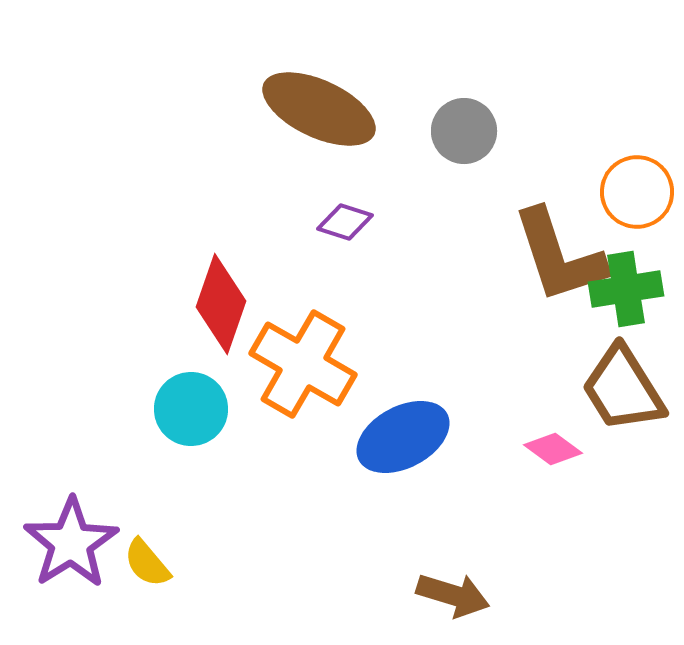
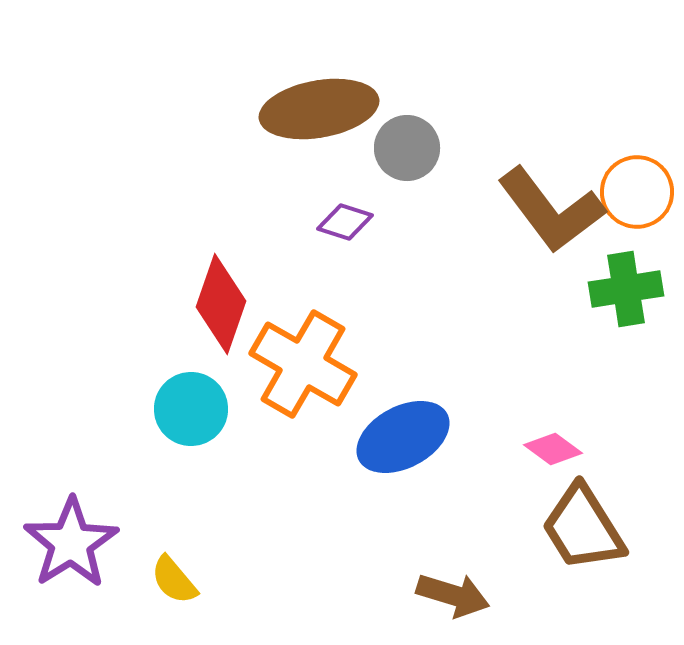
brown ellipse: rotated 35 degrees counterclockwise
gray circle: moved 57 px left, 17 px down
brown L-shape: moved 8 px left, 46 px up; rotated 19 degrees counterclockwise
brown trapezoid: moved 40 px left, 139 px down
yellow semicircle: moved 27 px right, 17 px down
